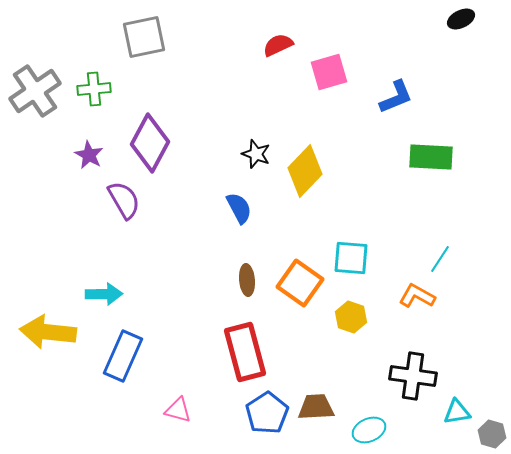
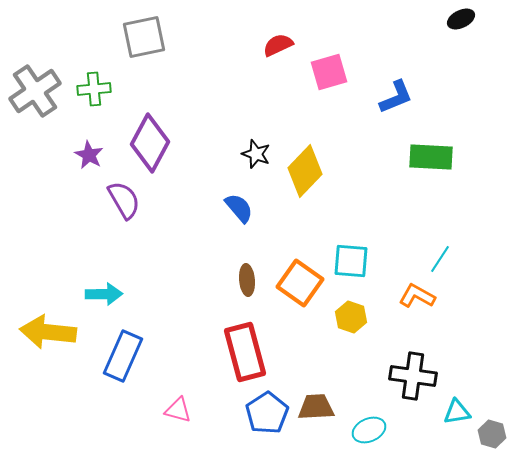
blue semicircle: rotated 12 degrees counterclockwise
cyan square: moved 3 px down
